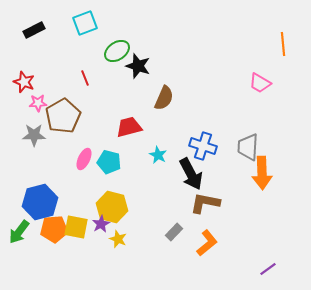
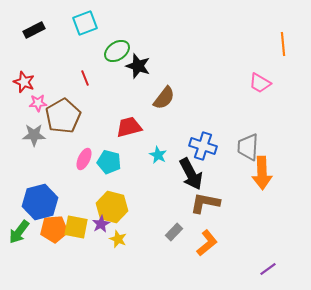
brown semicircle: rotated 15 degrees clockwise
